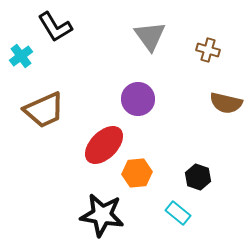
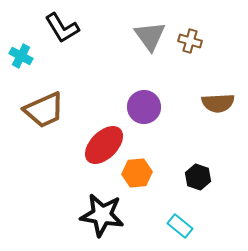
black L-shape: moved 7 px right, 1 px down
brown cross: moved 18 px left, 9 px up
cyan cross: rotated 25 degrees counterclockwise
purple circle: moved 6 px right, 8 px down
brown semicircle: moved 8 px left; rotated 16 degrees counterclockwise
cyan rectangle: moved 2 px right, 13 px down
